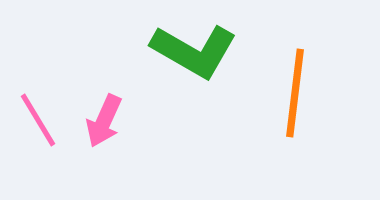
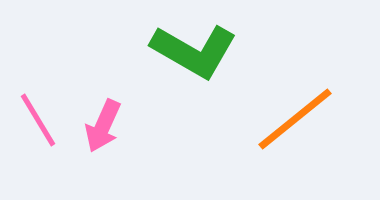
orange line: moved 26 px down; rotated 44 degrees clockwise
pink arrow: moved 1 px left, 5 px down
